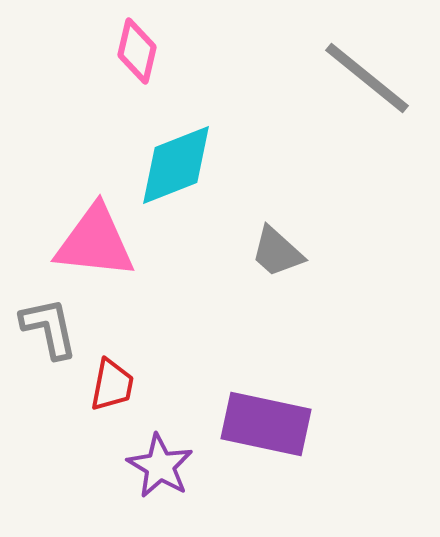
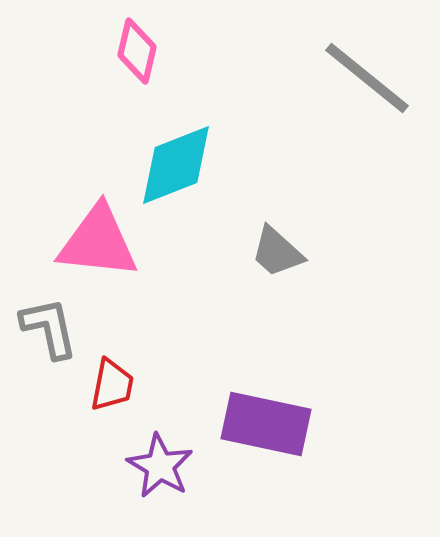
pink triangle: moved 3 px right
